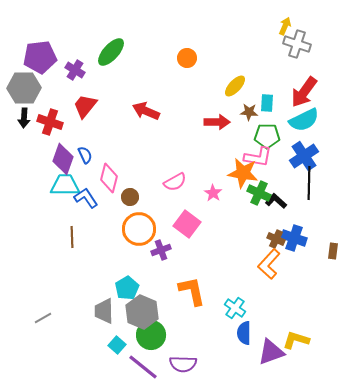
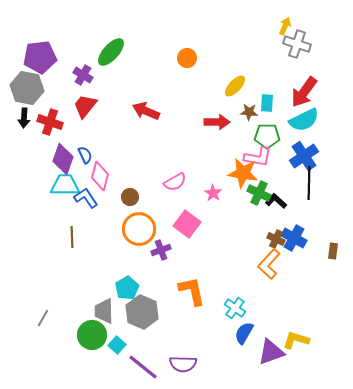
purple cross at (75, 70): moved 8 px right, 5 px down
gray hexagon at (24, 88): moved 3 px right; rotated 12 degrees clockwise
pink diamond at (109, 178): moved 9 px left, 2 px up
blue cross at (294, 238): rotated 10 degrees clockwise
gray line at (43, 318): rotated 30 degrees counterclockwise
blue semicircle at (244, 333): rotated 30 degrees clockwise
green circle at (151, 335): moved 59 px left
